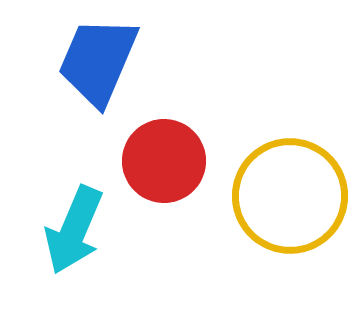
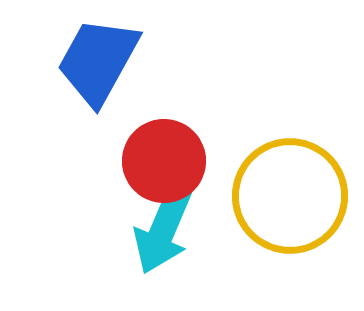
blue trapezoid: rotated 6 degrees clockwise
cyan arrow: moved 89 px right
